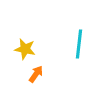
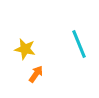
cyan line: rotated 28 degrees counterclockwise
